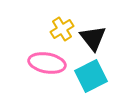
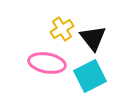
cyan square: moved 1 px left
